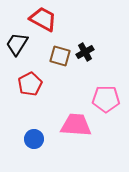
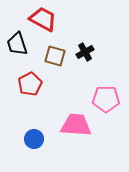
black trapezoid: rotated 50 degrees counterclockwise
brown square: moved 5 px left
